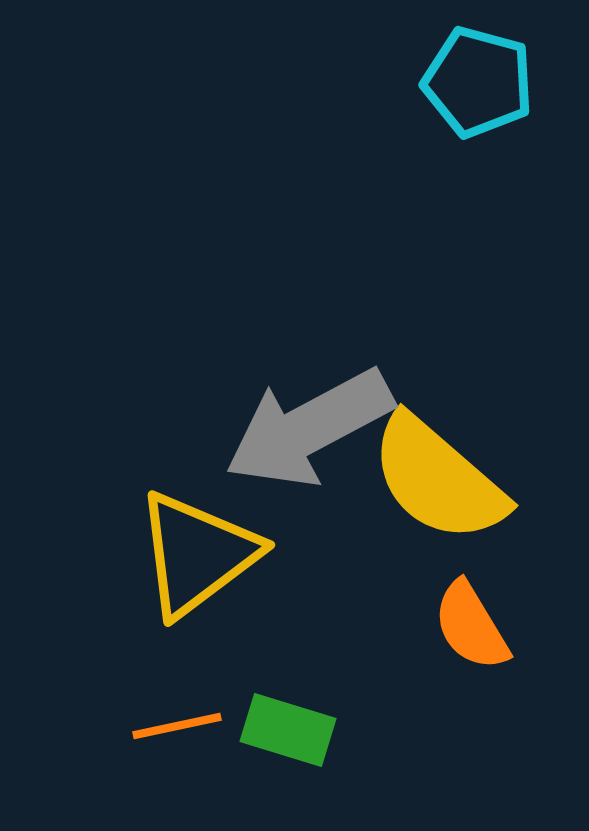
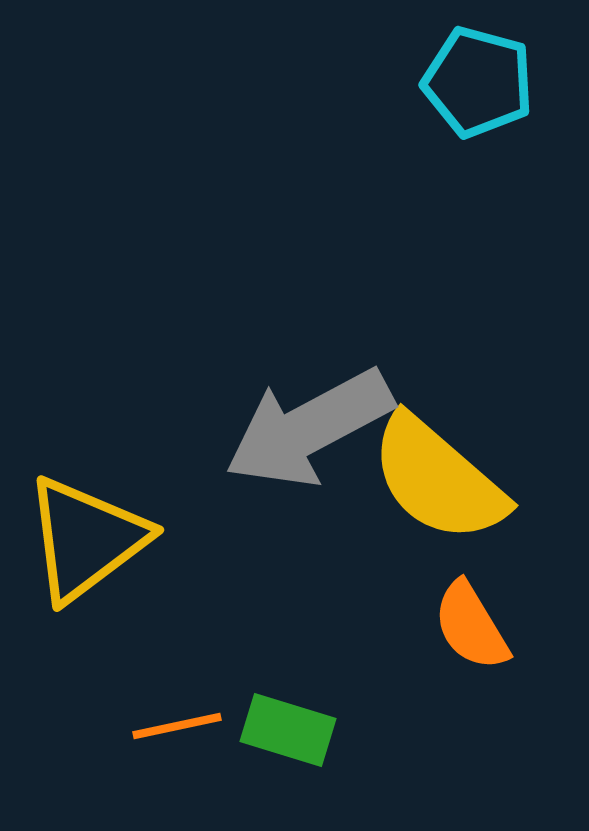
yellow triangle: moved 111 px left, 15 px up
